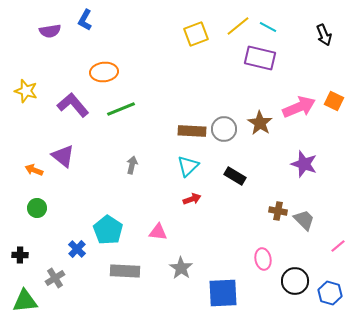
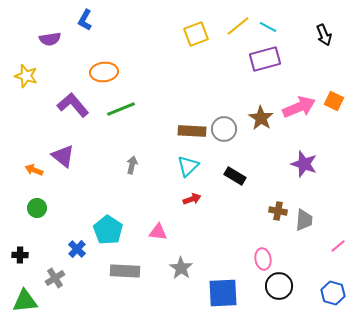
purple semicircle: moved 8 px down
purple rectangle: moved 5 px right, 1 px down; rotated 28 degrees counterclockwise
yellow star: moved 15 px up
brown star: moved 1 px right, 5 px up
gray trapezoid: rotated 50 degrees clockwise
black circle: moved 16 px left, 5 px down
blue hexagon: moved 3 px right
